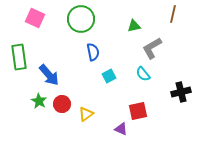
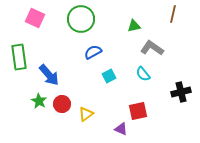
gray L-shape: rotated 65 degrees clockwise
blue semicircle: rotated 108 degrees counterclockwise
